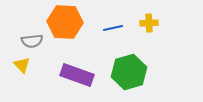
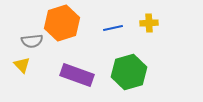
orange hexagon: moved 3 px left, 1 px down; rotated 20 degrees counterclockwise
